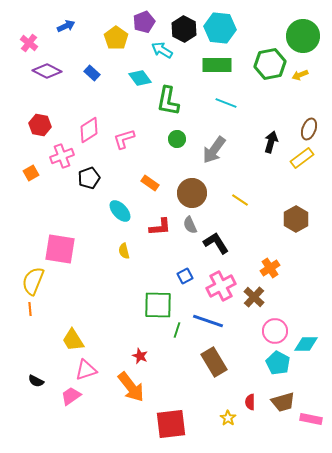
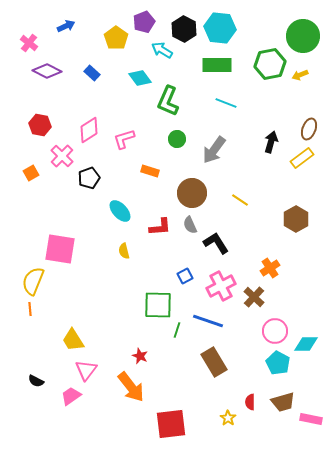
green L-shape at (168, 101): rotated 12 degrees clockwise
pink cross at (62, 156): rotated 25 degrees counterclockwise
orange rectangle at (150, 183): moved 12 px up; rotated 18 degrees counterclockwise
pink triangle at (86, 370): rotated 35 degrees counterclockwise
